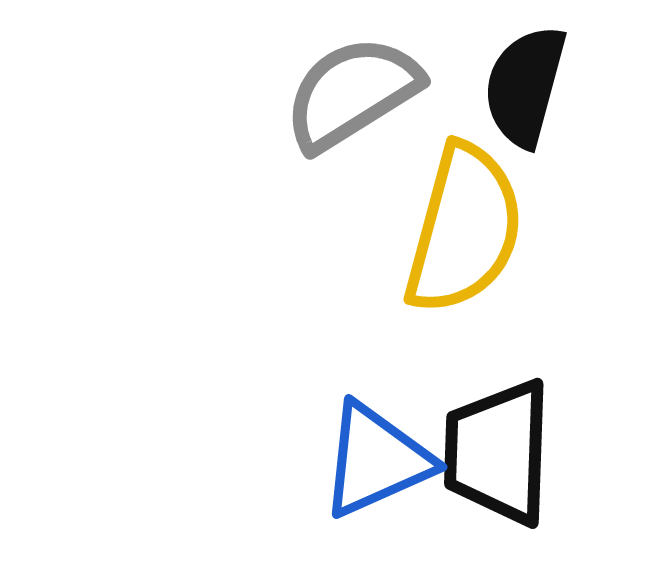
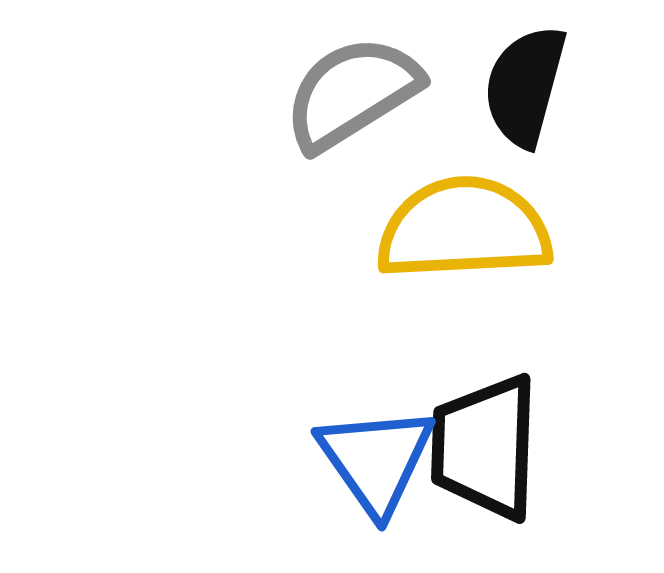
yellow semicircle: rotated 108 degrees counterclockwise
black trapezoid: moved 13 px left, 5 px up
blue triangle: rotated 41 degrees counterclockwise
